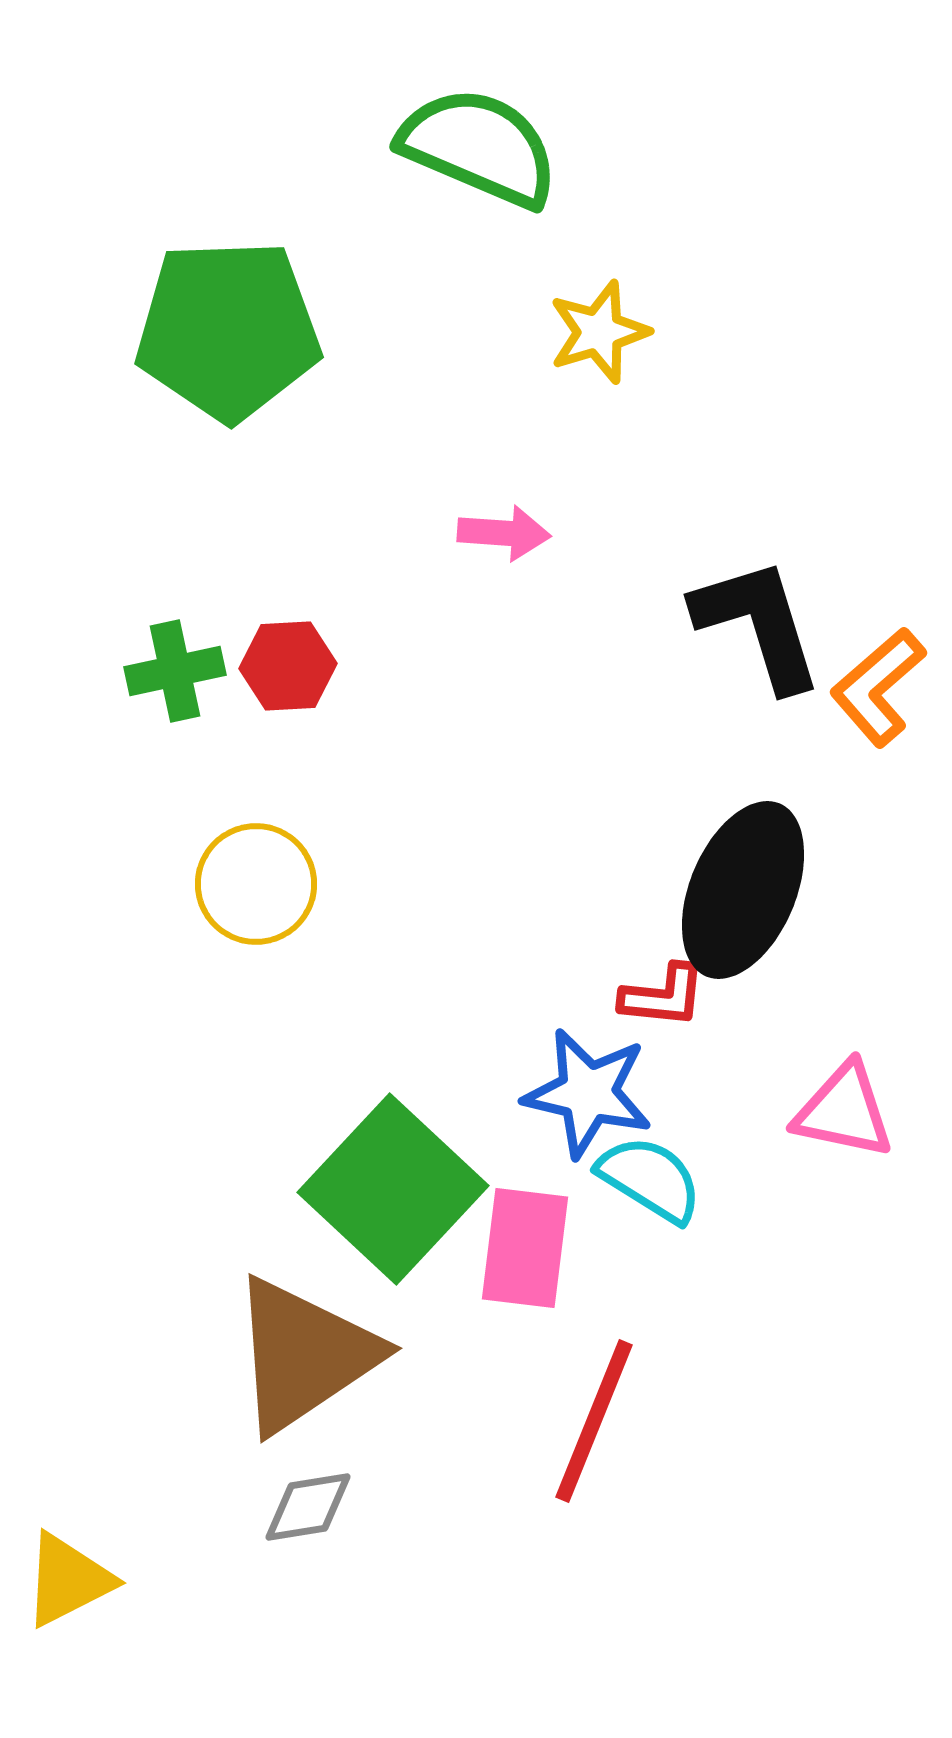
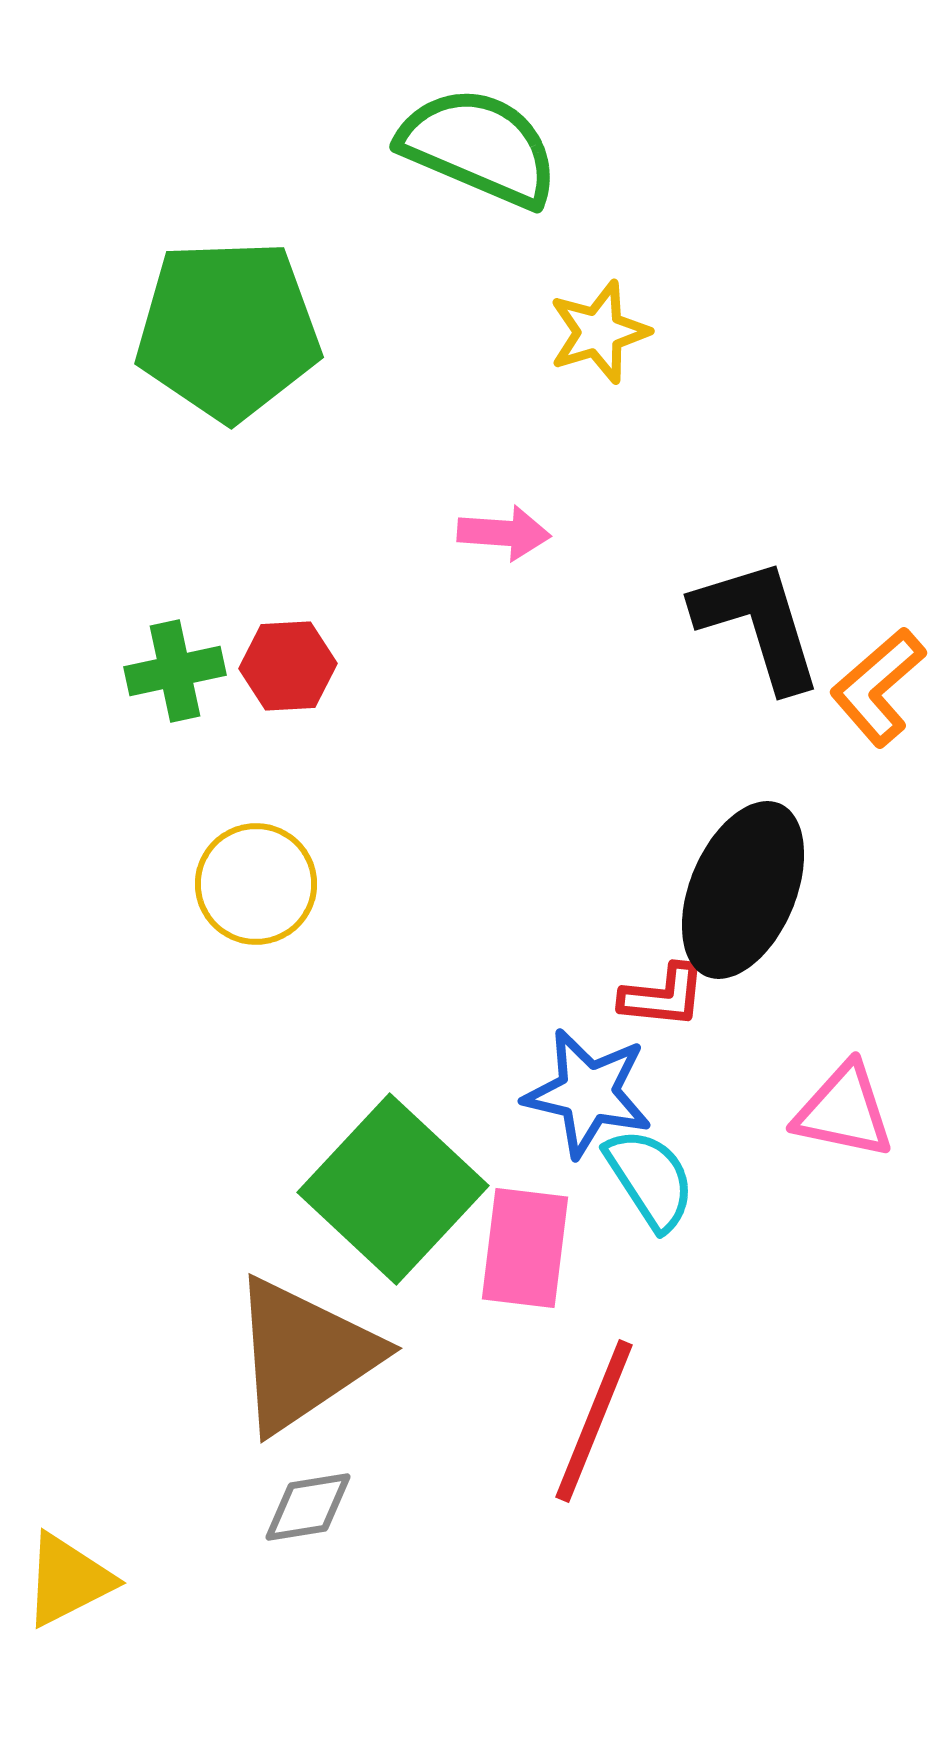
cyan semicircle: rotated 25 degrees clockwise
